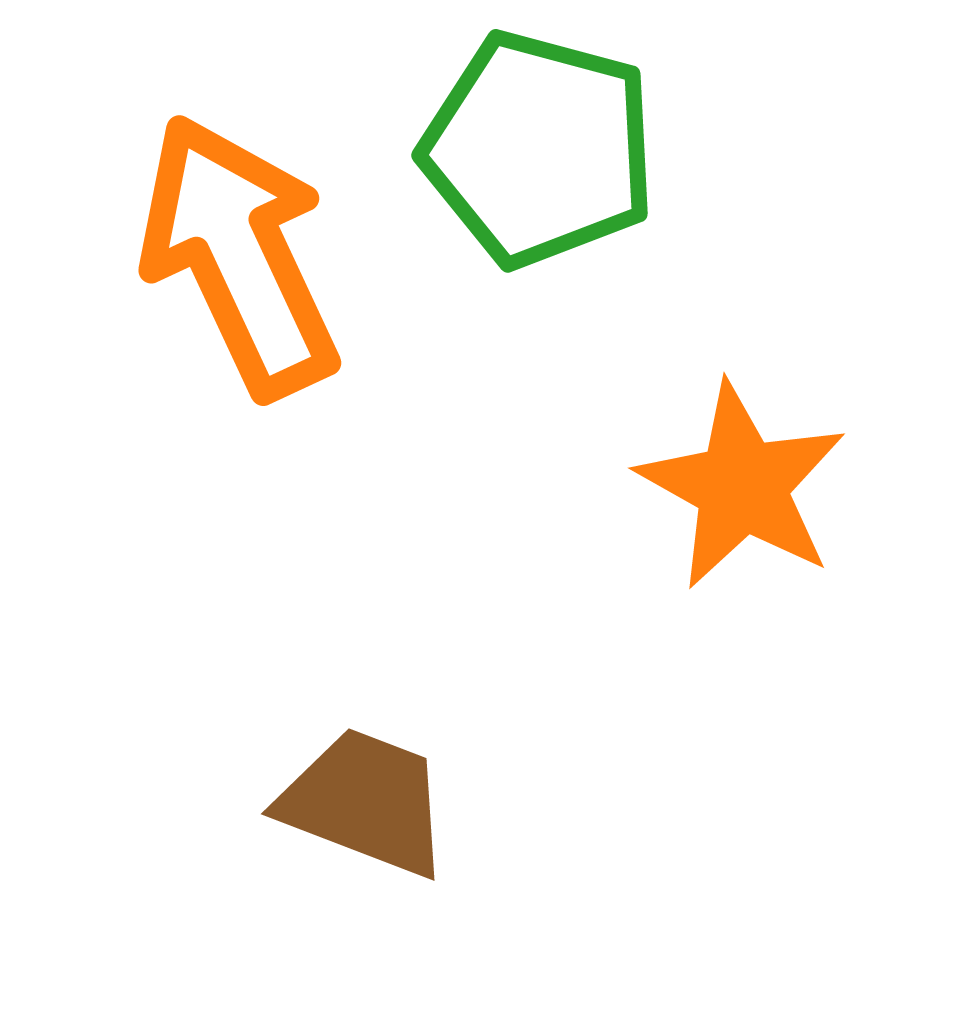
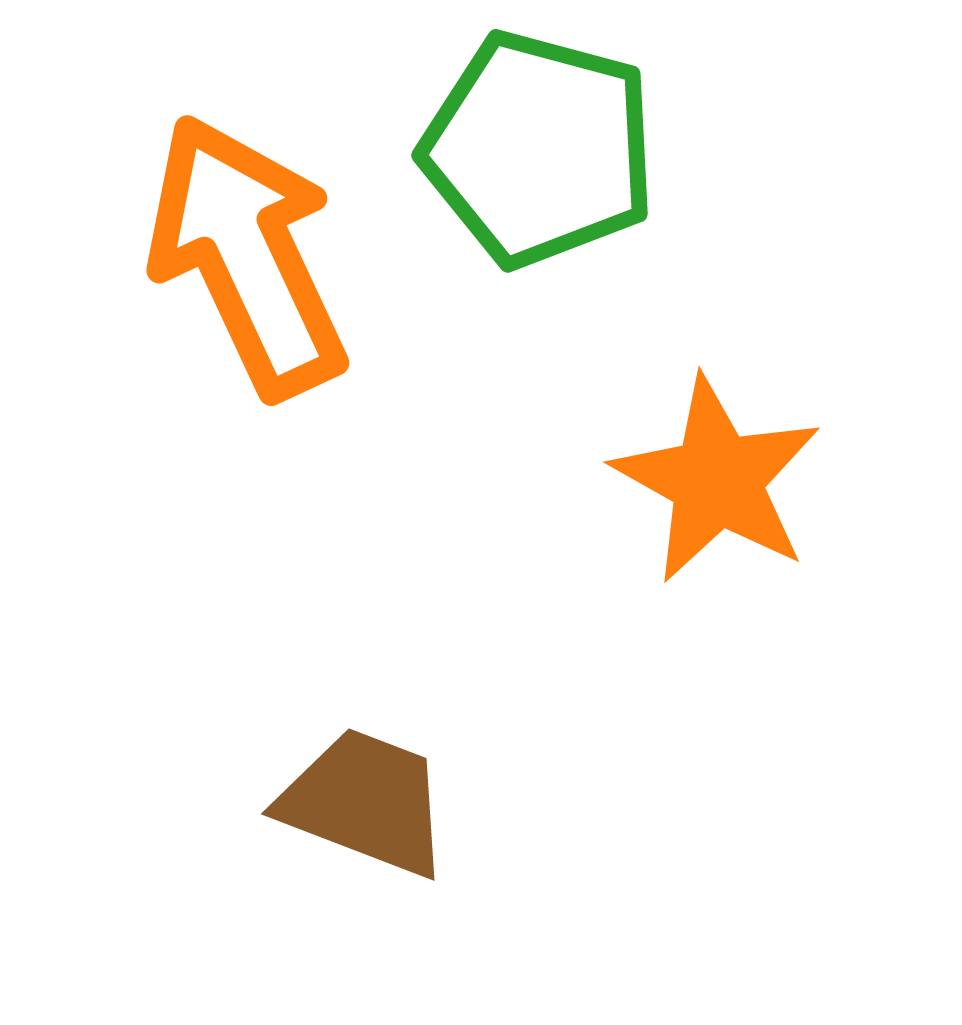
orange arrow: moved 8 px right
orange star: moved 25 px left, 6 px up
